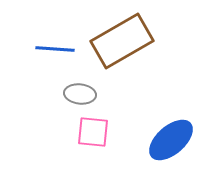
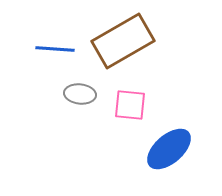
brown rectangle: moved 1 px right
pink square: moved 37 px right, 27 px up
blue ellipse: moved 2 px left, 9 px down
